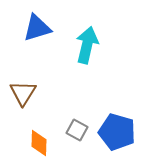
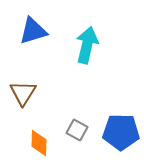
blue triangle: moved 4 px left, 3 px down
blue pentagon: moved 4 px right; rotated 15 degrees counterclockwise
